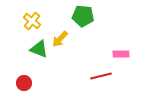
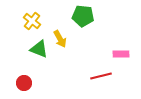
yellow arrow: rotated 72 degrees counterclockwise
